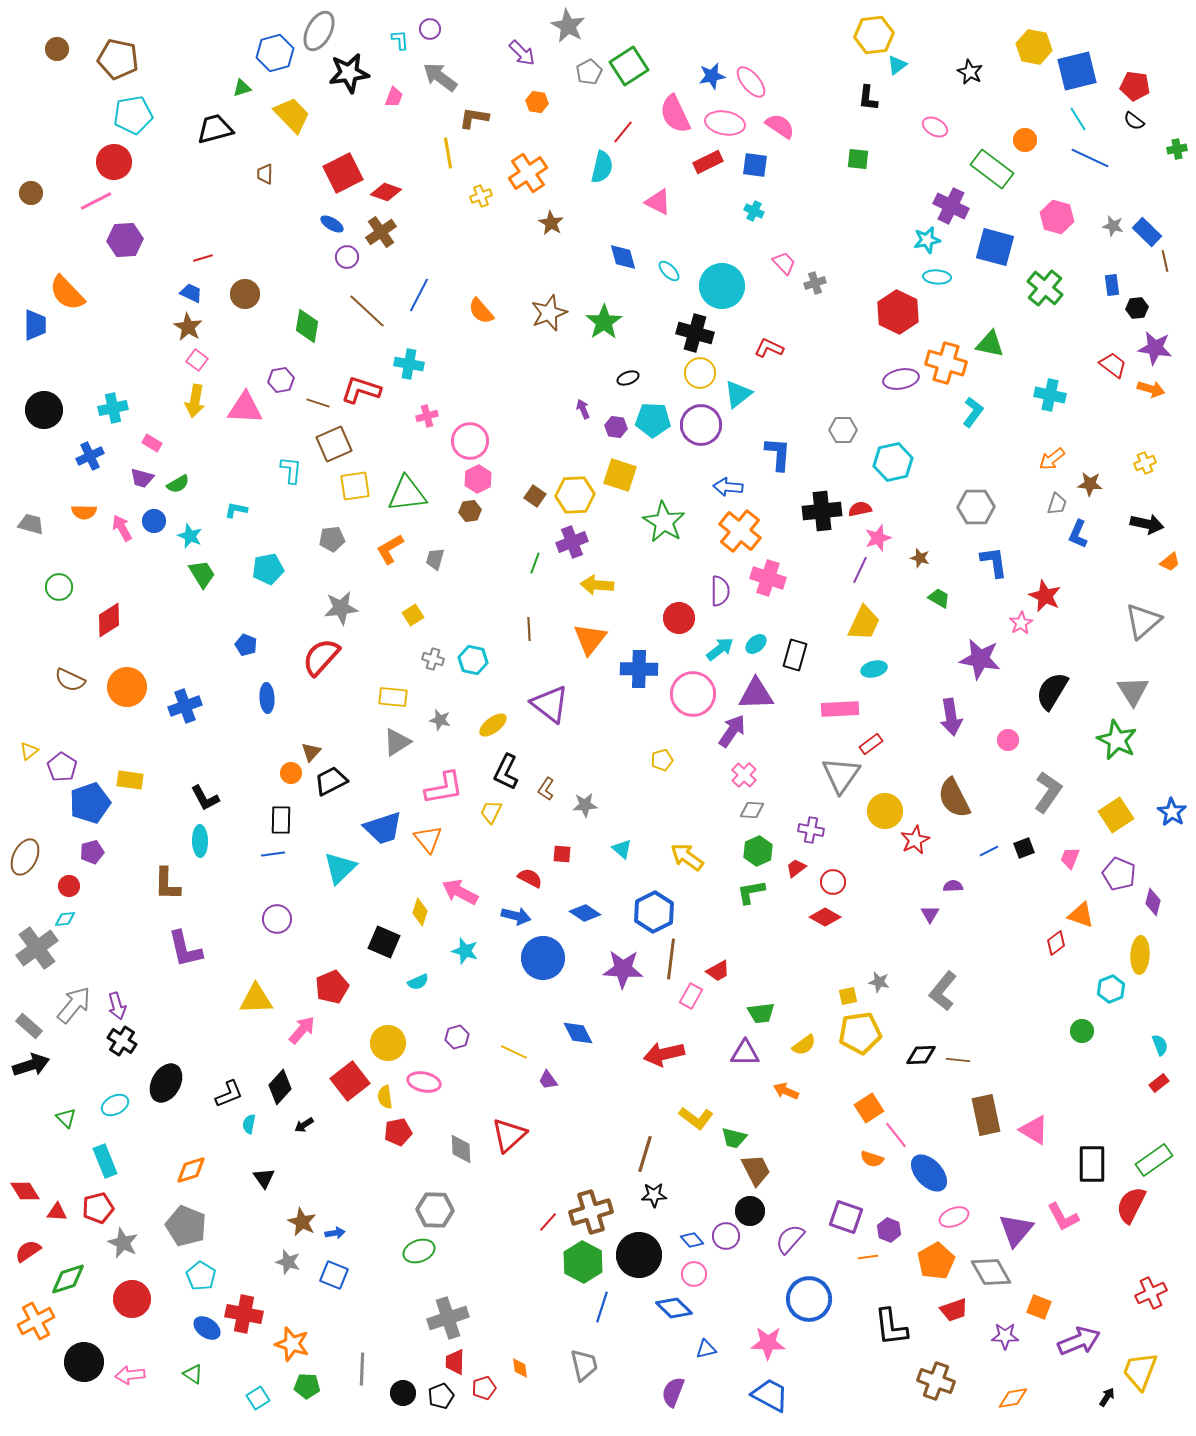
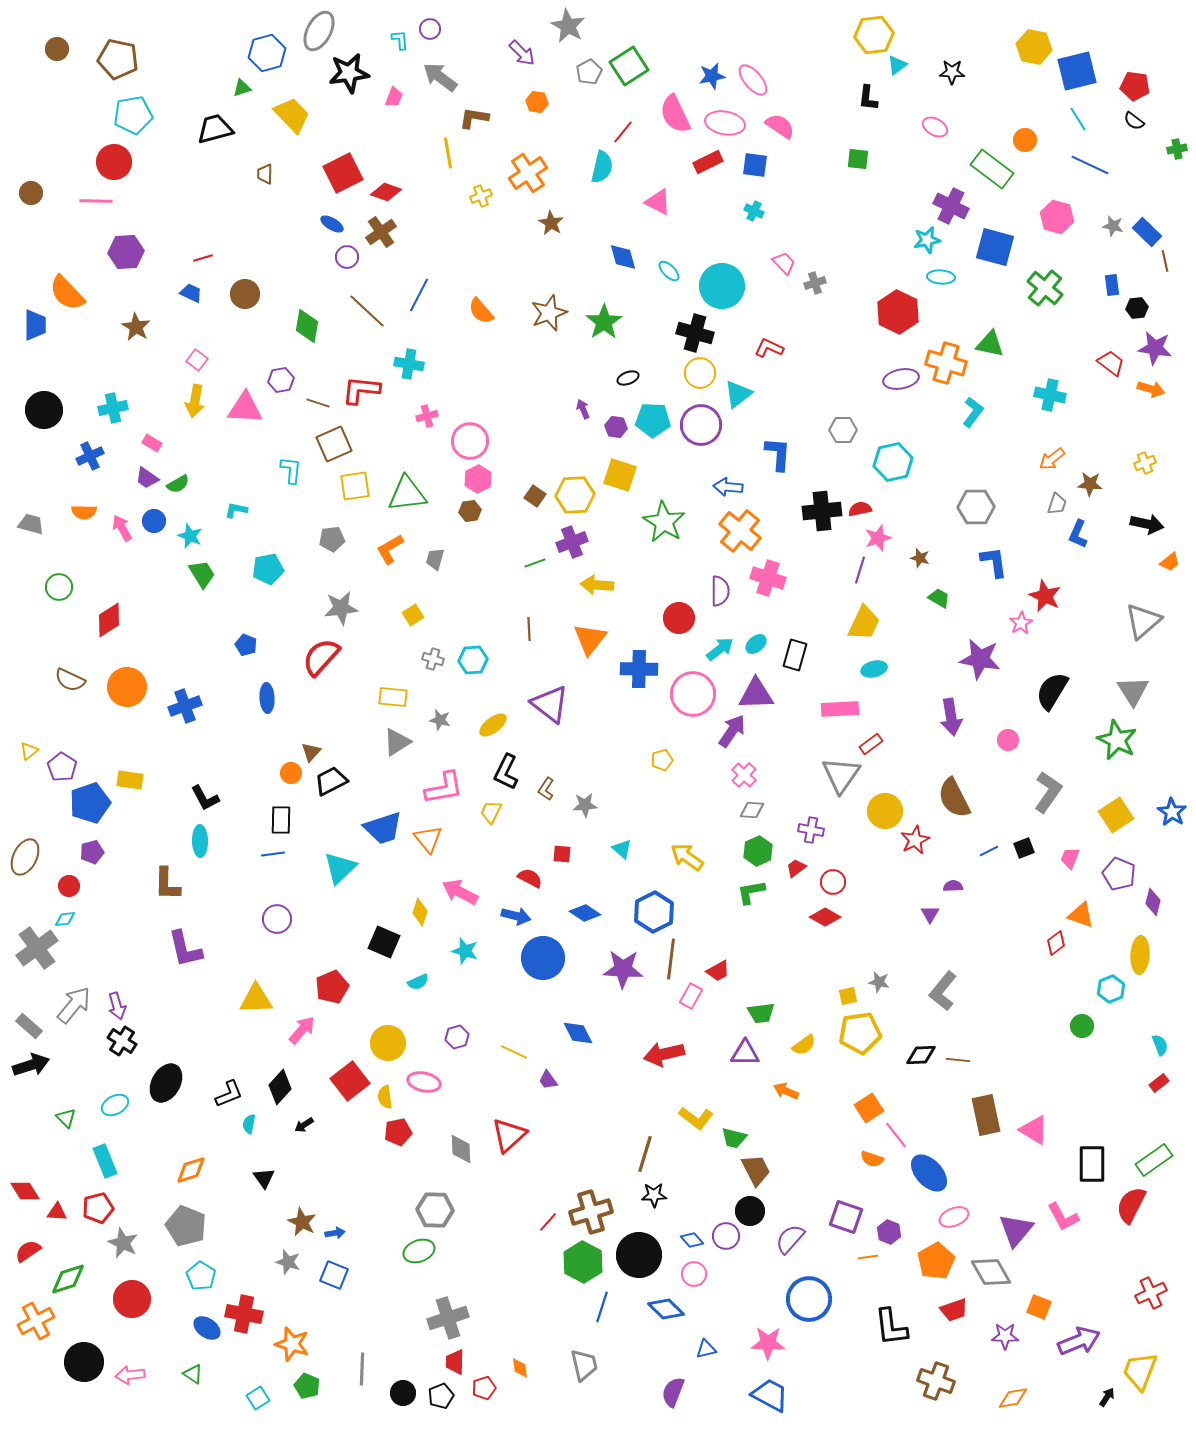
blue hexagon at (275, 53): moved 8 px left
black star at (970, 72): moved 18 px left; rotated 25 degrees counterclockwise
pink ellipse at (751, 82): moved 2 px right, 2 px up
blue line at (1090, 158): moved 7 px down
pink line at (96, 201): rotated 28 degrees clockwise
purple hexagon at (125, 240): moved 1 px right, 12 px down
cyan ellipse at (937, 277): moved 4 px right
brown star at (188, 327): moved 52 px left
red trapezoid at (1113, 365): moved 2 px left, 2 px up
red L-shape at (361, 390): rotated 12 degrees counterclockwise
purple trapezoid at (142, 478): moved 5 px right; rotated 20 degrees clockwise
green line at (535, 563): rotated 50 degrees clockwise
purple line at (860, 570): rotated 8 degrees counterclockwise
cyan hexagon at (473, 660): rotated 16 degrees counterclockwise
green circle at (1082, 1031): moved 5 px up
purple hexagon at (889, 1230): moved 2 px down
blue diamond at (674, 1308): moved 8 px left, 1 px down
green pentagon at (307, 1386): rotated 20 degrees clockwise
